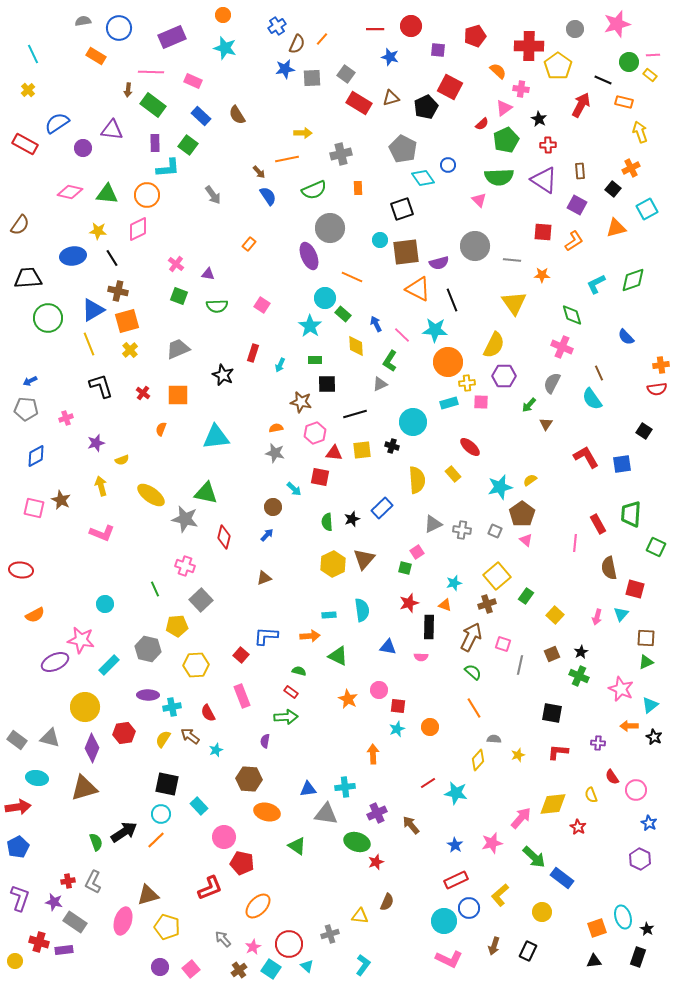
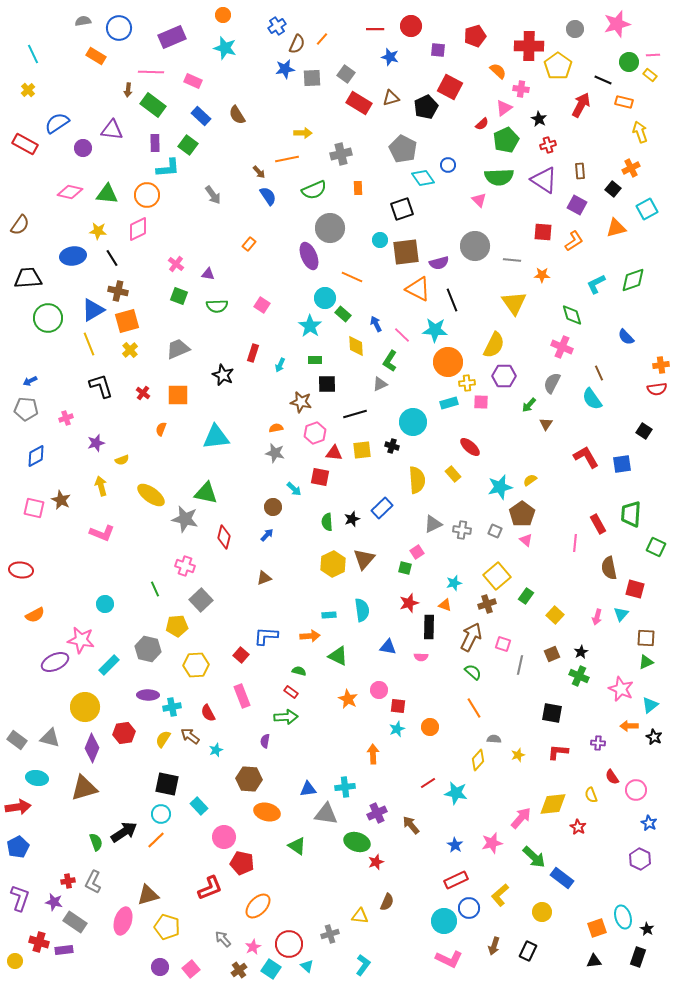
red cross at (548, 145): rotated 14 degrees counterclockwise
